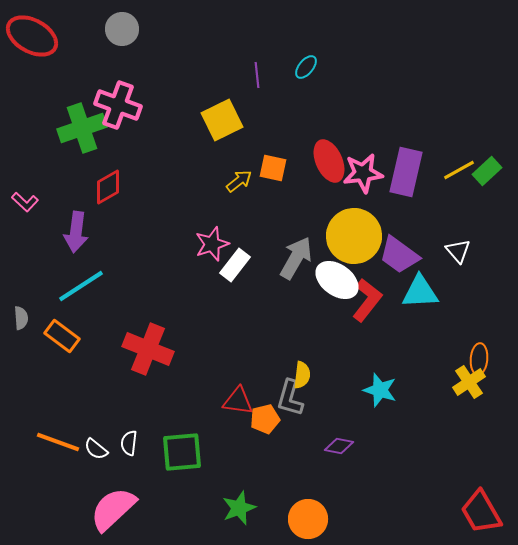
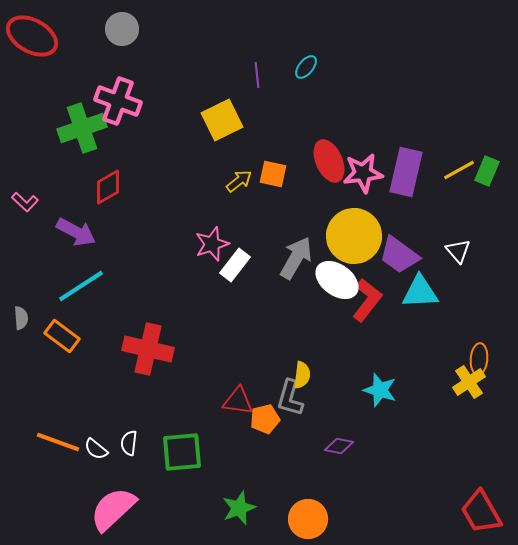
pink cross at (118, 105): moved 4 px up
orange square at (273, 168): moved 6 px down
green rectangle at (487, 171): rotated 24 degrees counterclockwise
purple arrow at (76, 232): rotated 69 degrees counterclockwise
red cross at (148, 349): rotated 9 degrees counterclockwise
